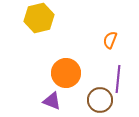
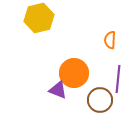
orange semicircle: rotated 18 degrees counterclockwise
orange circle: moved 8 px right
purple triangle: moved 6 px right, 11 px up
